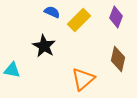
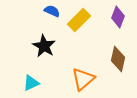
blue semicircle: moved 1 px up
purple diamond: moved 2 px right
cyan triangle: moved 19 px right, 13 px down; rotated 36 degrees counterclockwise
